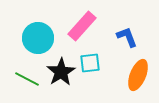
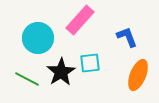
pink rectangle: moved 2 px left, 6 px up
